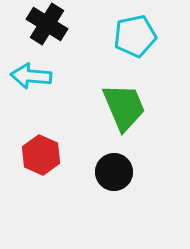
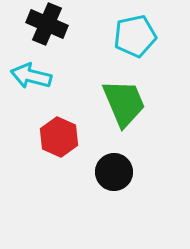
black cross: rotated 9 degrees counterclockwise
cyan arrow: rotated 9 degrees clockwise
green trapezoid: moved 4 px up
red hexagon: moved 18 px right, 18 px up
